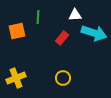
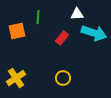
white triangle: moved 2 px right, 1 px up
yellow cross: rotated 12 degrees counterclockwise
